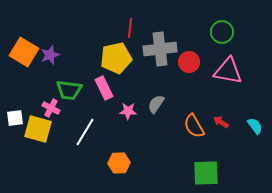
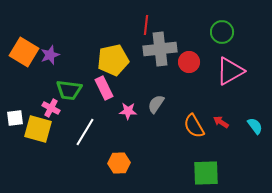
red line: moved 16 px right, 3 px up
yellow pentagon: moved 3 px left, 2 px down
pink triangle: moved 2 px right; rotated 40 degrees counterclockwise
